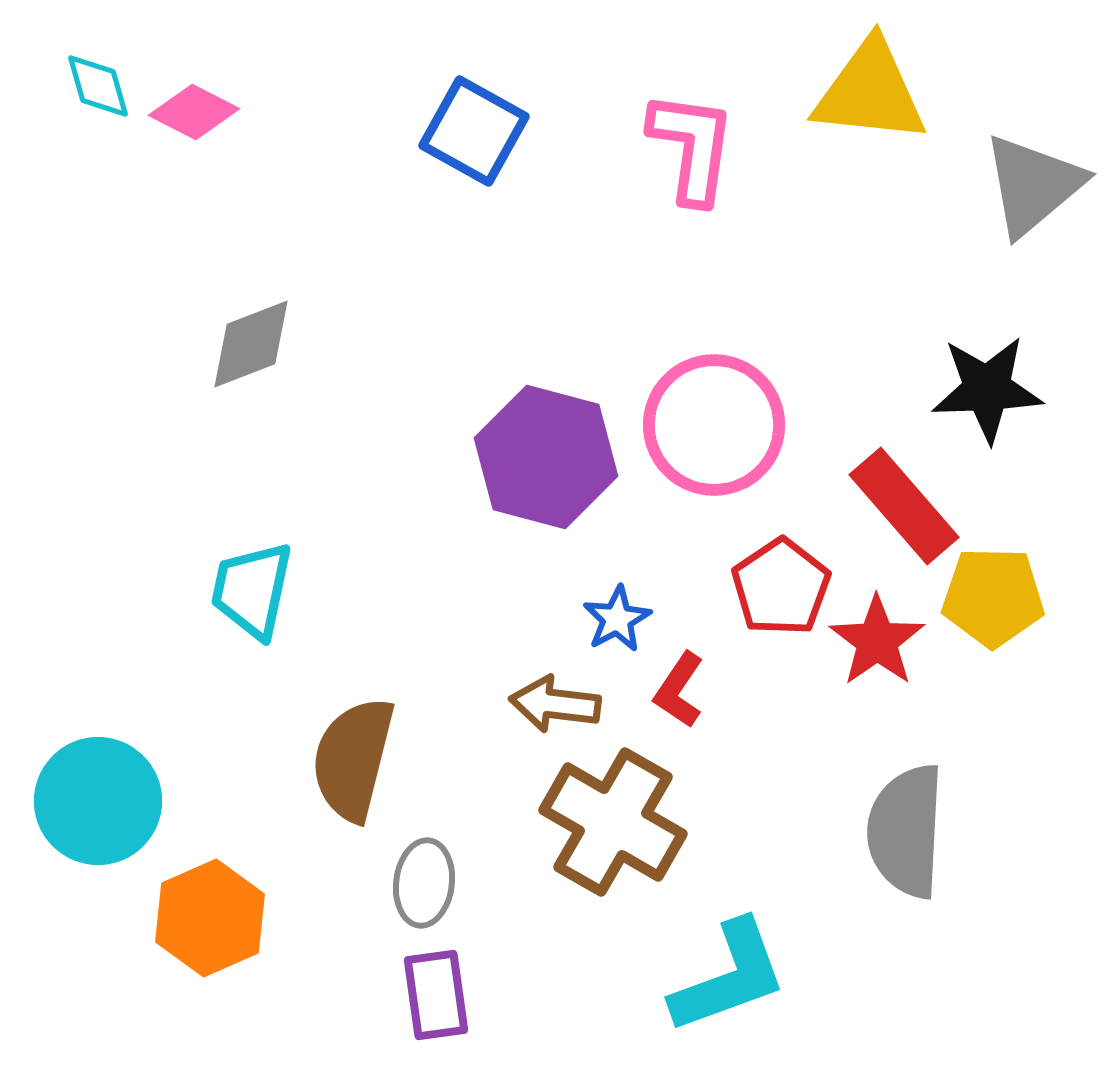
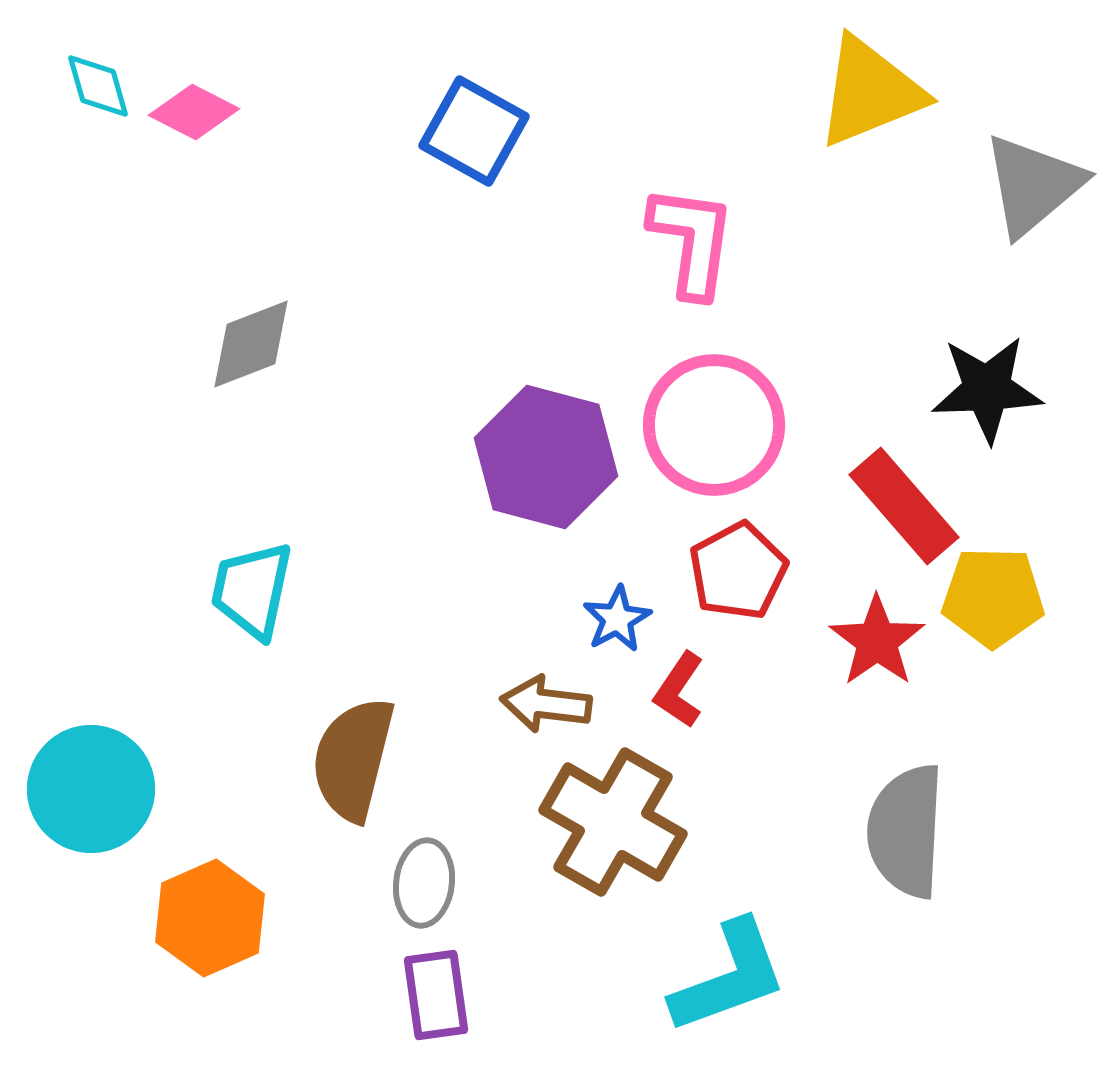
yellow triangle: rotated 28 degrees counterclockwise
pink L-shape: moved 94 px down
red pentagon: moved 43 px left, 16 px up; rotated 6 degrees clockwise
brown arrow: moved 9 px left
cyan circle: moved 7 px left, 12 px up
